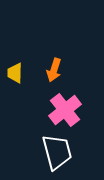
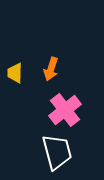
orange arrow: moved 3 px left, 1 px up
